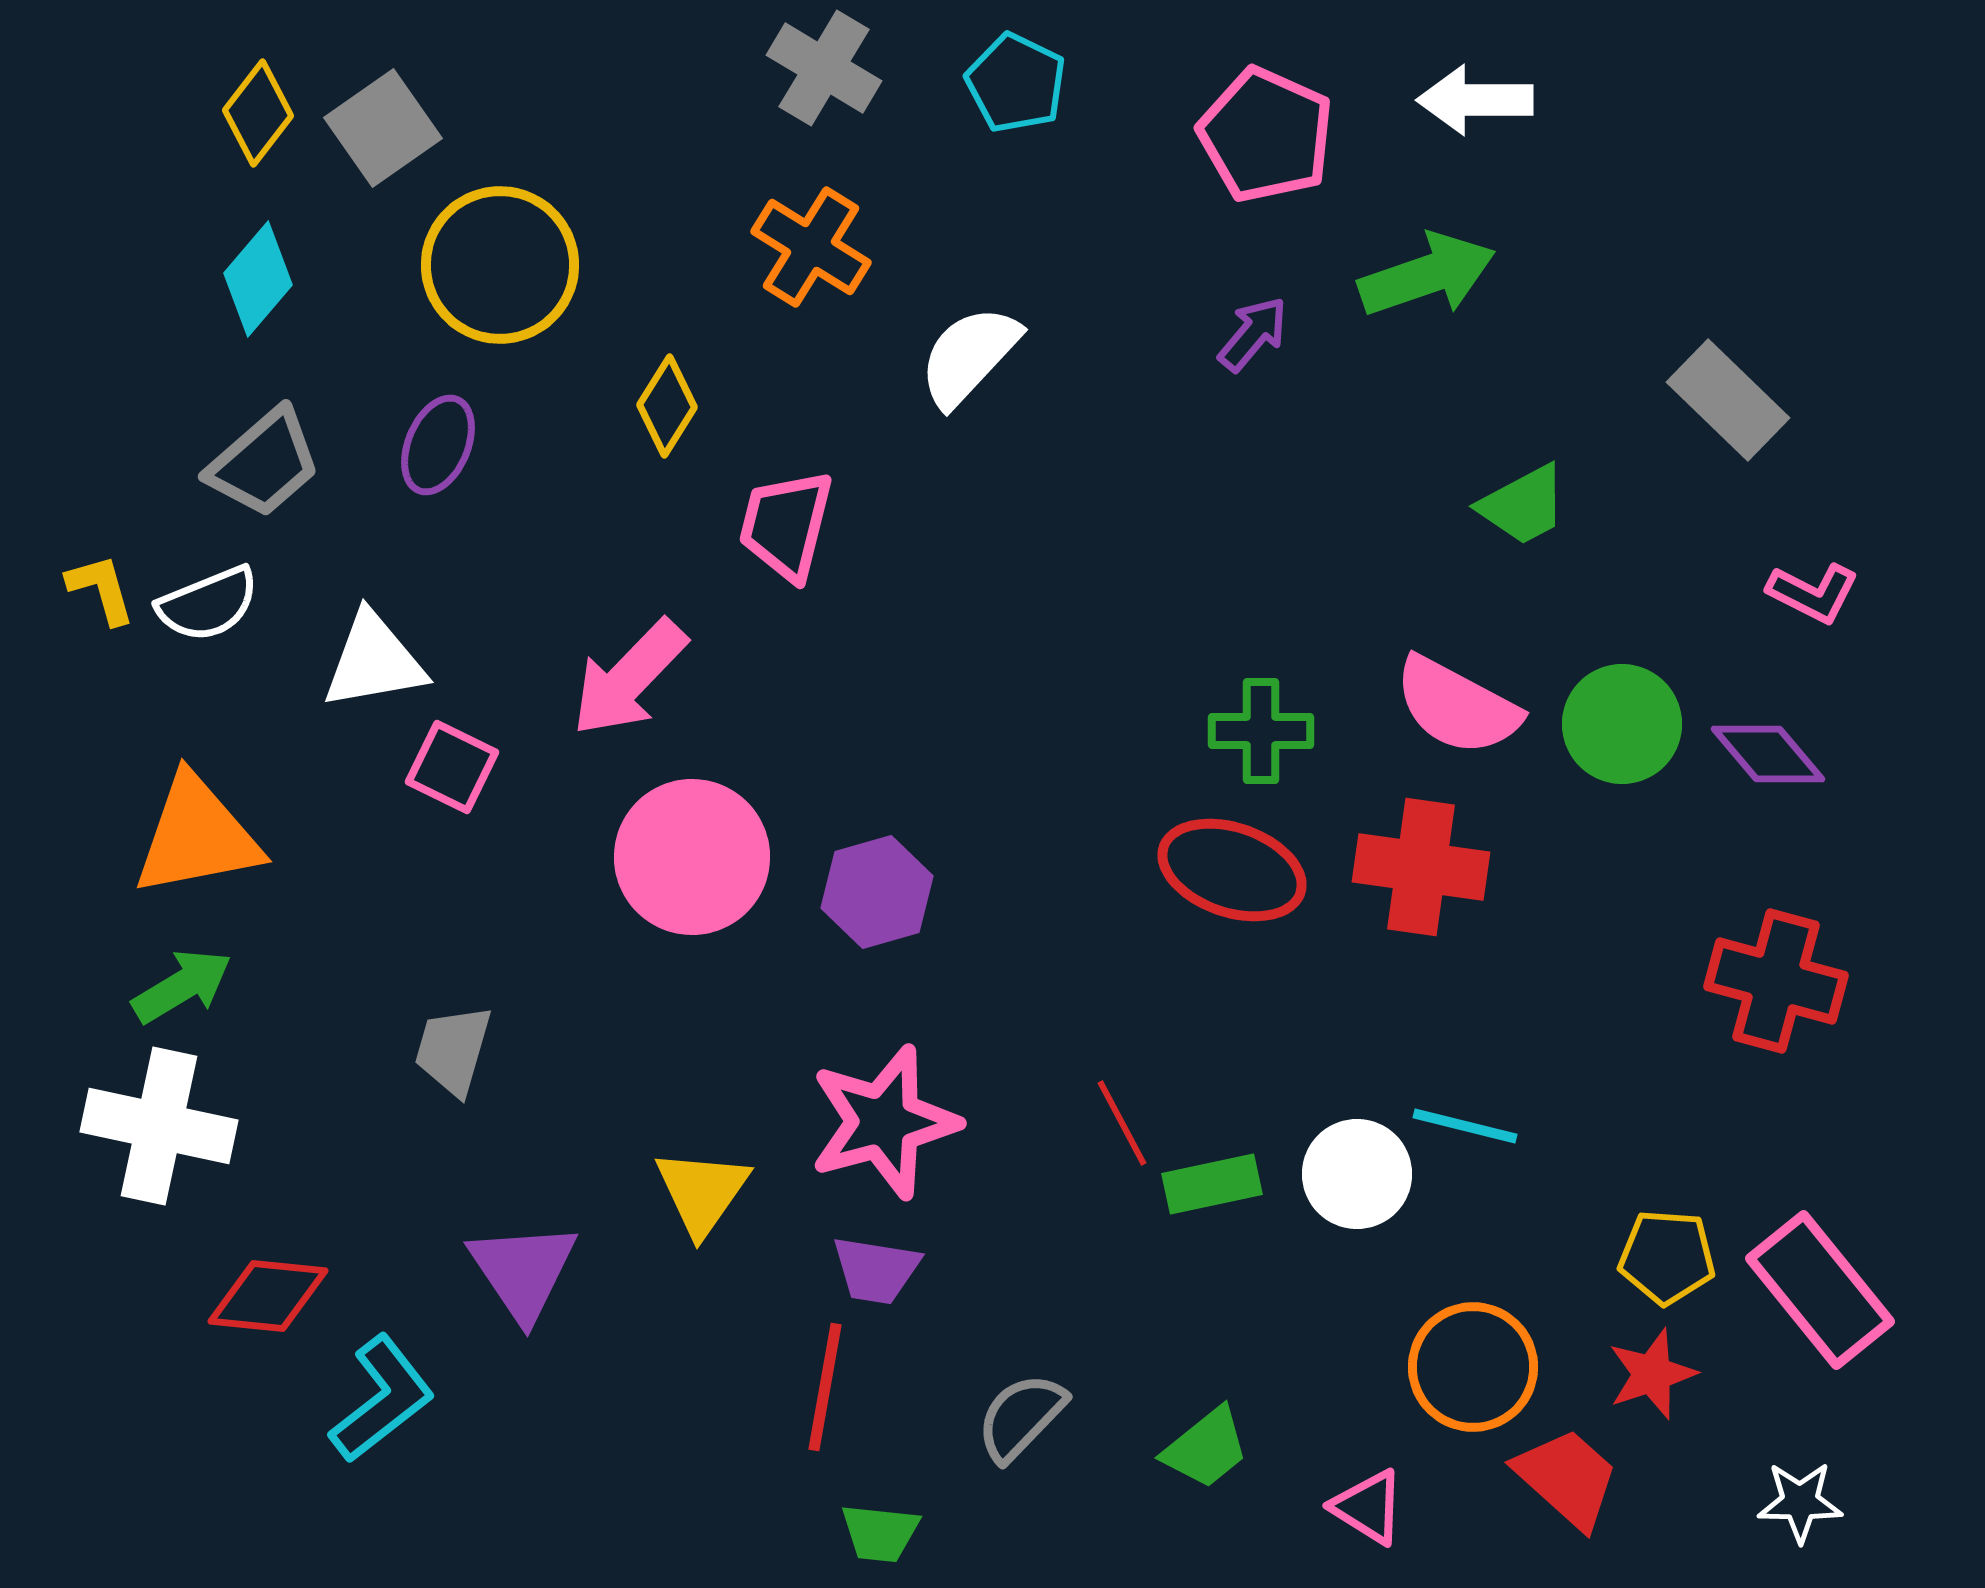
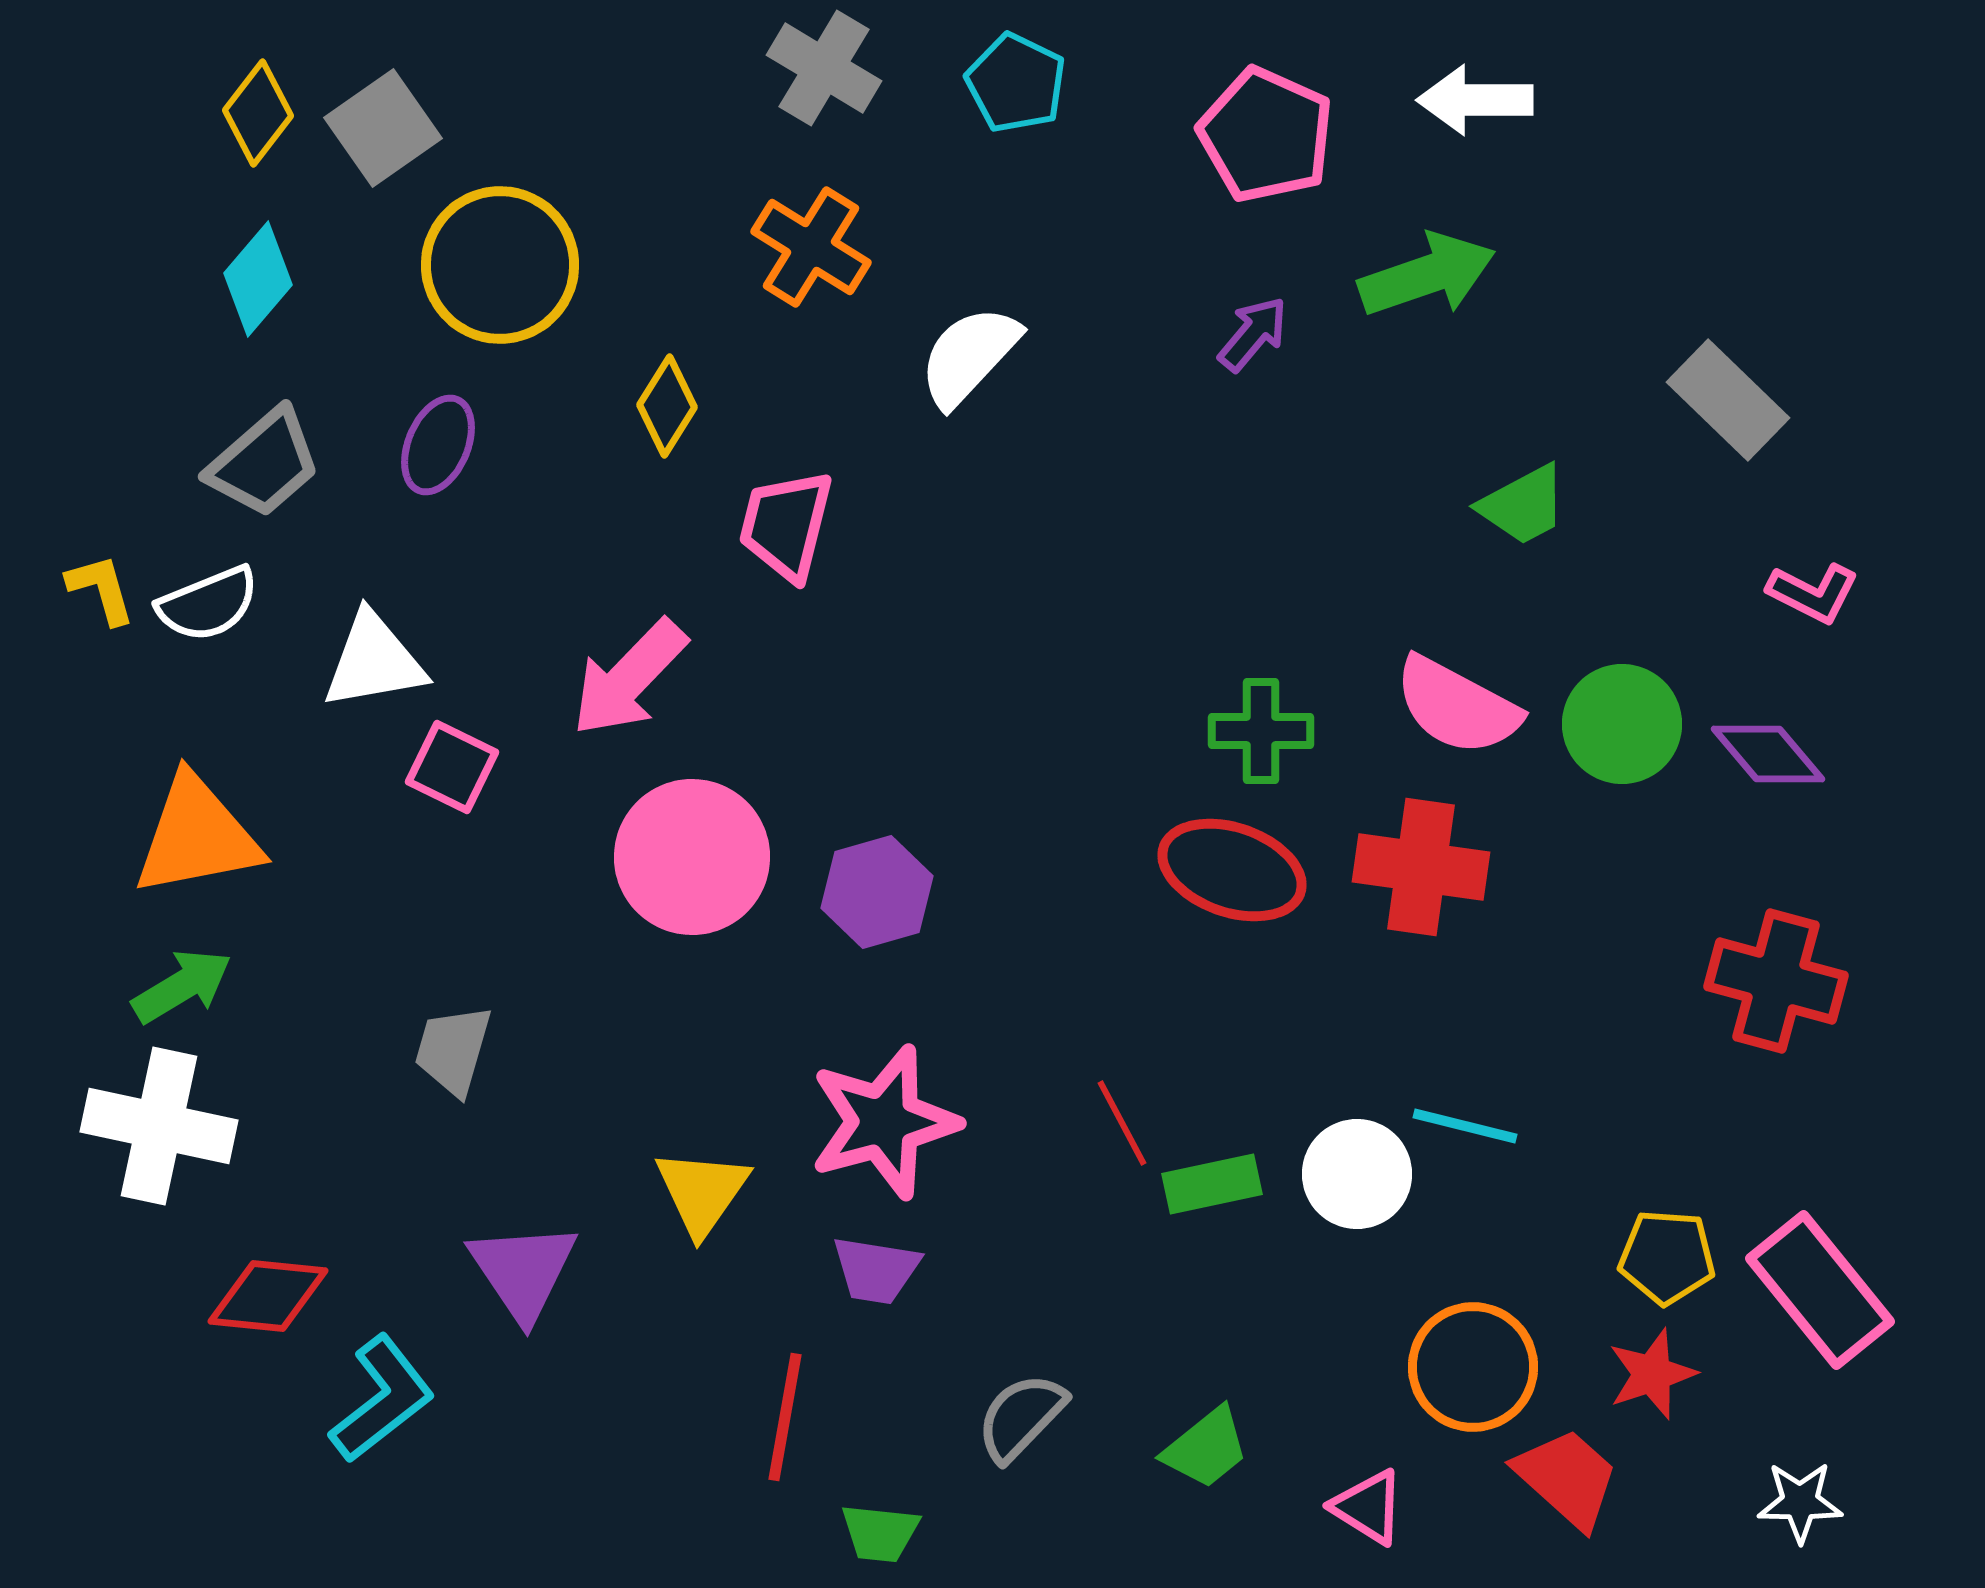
red line at (825, 1387): moved 40 px left, 30 px down
